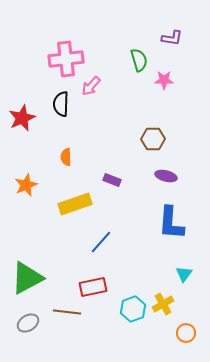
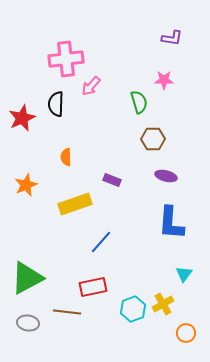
green semicircle: moved 42 px down
black semicircle: moved 5 px left
gray ellipse: rotated 40 degrees clockwise
